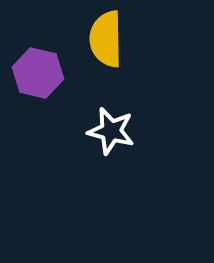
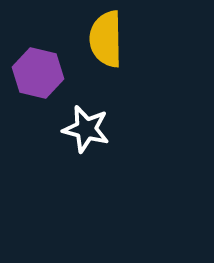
white star: moved 25 px left, 2 px up
